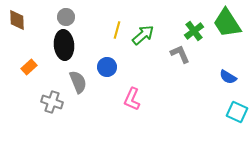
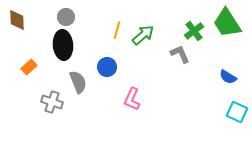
black ellipse: moved 1 px left
